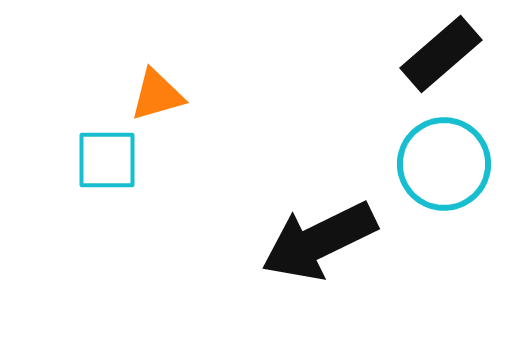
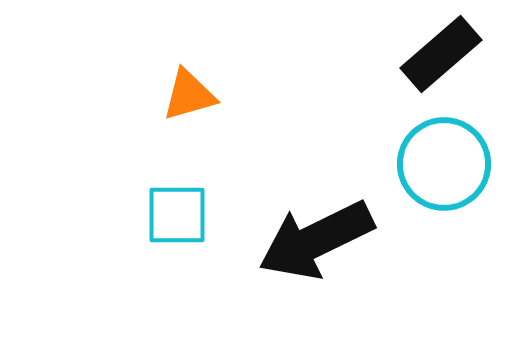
orange triangle: moved 32 px right
cyan square: moved 70 px right, 55 px down
black arrow: moved 3 px left, 1 px up
